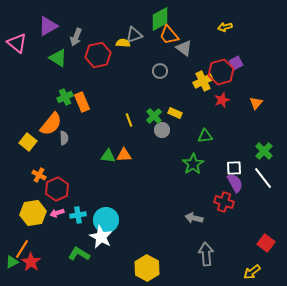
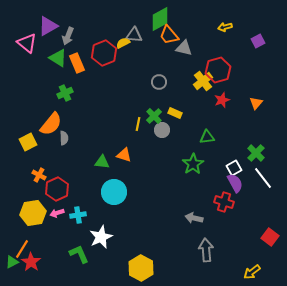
gray triangle at (134, 35): rotated 24 degrees clockwise
gray arrow at (76, 37): moved 8 px left, 1 px up
pink triangle at (17, 43): moved 10 px right
yellow semicircle at (123, 43): rotated 32 degrees counterclockwise
gray triangle at (184, 48): rotated 24 degrees counterclockwise
red hexagon at (98, 55): moved 6 px right, 2 px up; rotated 10 degrees counterclockwise
purple square at (236, 63): moved 22 px right, 22 px up
gray circle at (160, 71): moved 1 px left, 11 px down
red hexagon at (221, 72): moved 3 px left, 2 px up
yellow cross at (203, 81): rotated 12 degrees counterclockwise
green cross at (65, 97): moved 4 px up
orange rectangle at (82, 102): moved 5 px left, 39 px up
yellow line at (129, 120): moved 9 px right, 4 px down; rotated 32 degrees clockwise
green triangle at (205, 136): moved 2 px right, 1 px down
yellow square at (28, 142): rotated 24 degrees clockwise
green cross at (264, 151): moved 8 px left, 2 px down
orange triangle at (124, 155): rotated 21 degrees clockwise
green triangle at (108, 156): moved 6 px left, 6 px down
white square at (234, 168): rotated 28 degrees counterclockwise
cyan circle at (106, 220): moved 8 px right, 28 px up
white star at (101, 237): rotated 20 degrees clockwise
red square at (266, 243): moved 4 px right, 6 px up
green L-shape at (79, 254): rotated 35 degrees clockwise
gray arrow at (206, 254): moved 4 px up
yellow hexagon at (147, 268): moved 6 px left
